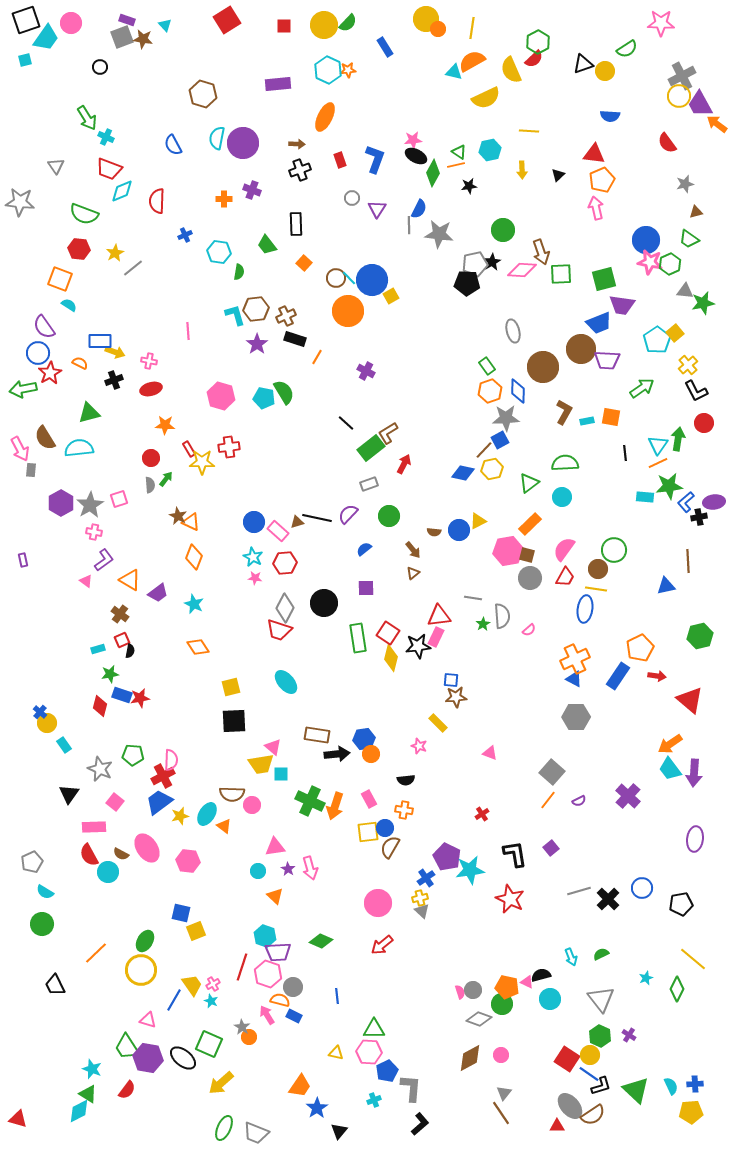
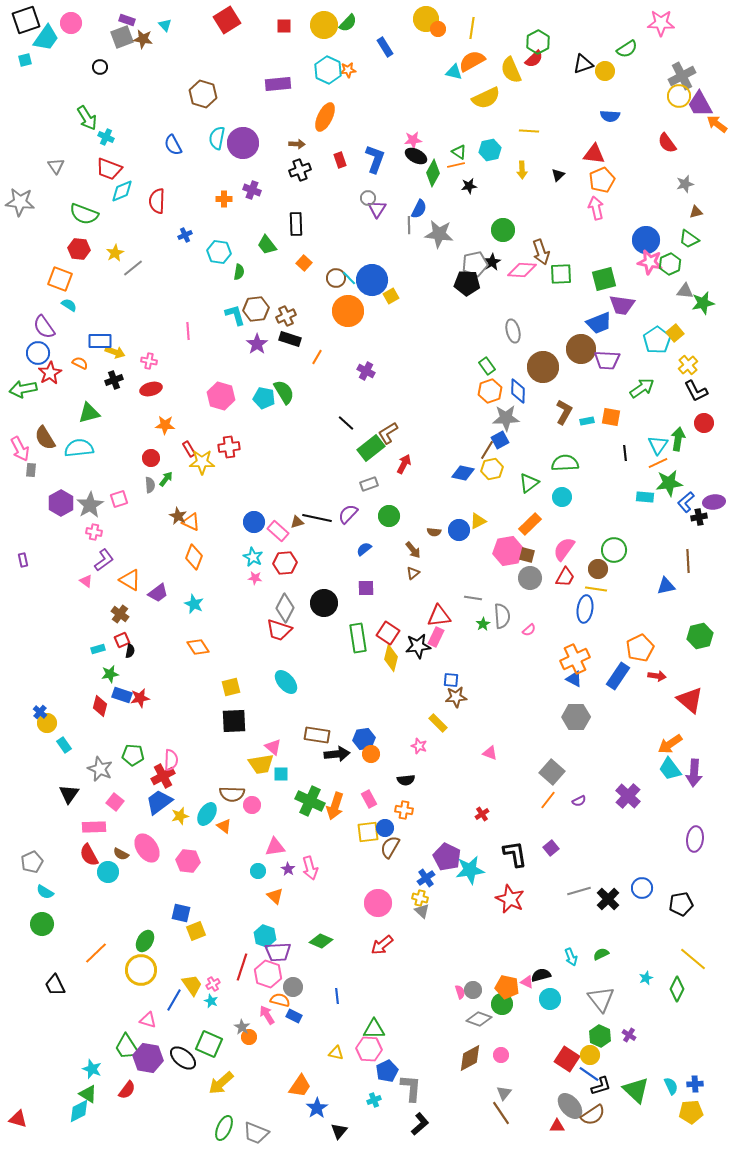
gray circle at (352, 198): moved 16 px right
black rectangle at (295, 339): moved 5 px left
brown line at (484, 450): moved 3 px right; rotated 12 degrees counterclockwise
green star at (669, 486): moved 3 px up
yellow cross at (420, 898): rotated 28 degrees clockwise
pink hexagon at (369, 1052): moved 3 px up
